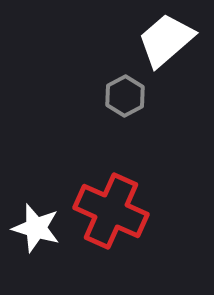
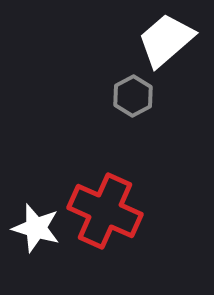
gray hexagon: moved 8 px right
red cross: moved 6 px left
